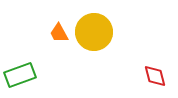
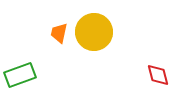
orange trapezoid: rotated 40 degrees clockwise
red diamond: moved 3 px right, 1 px up
